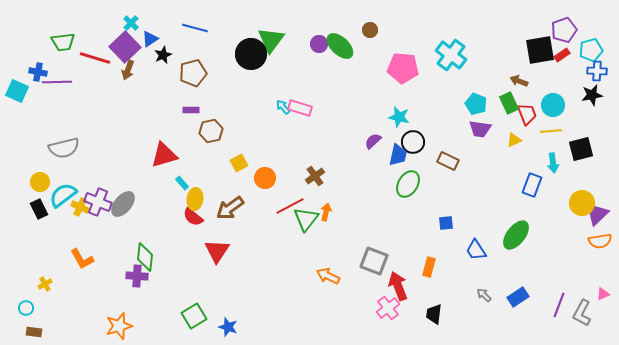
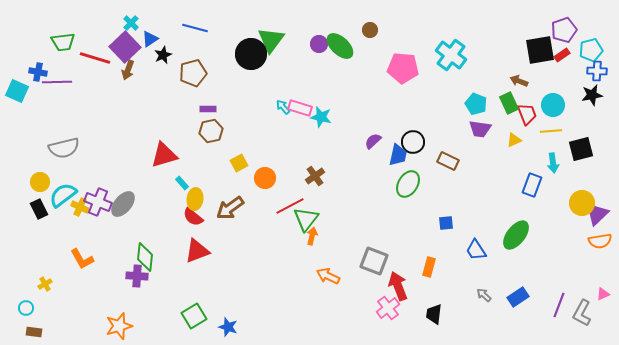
purple rectangle at (191, 110): moved 17 px right, 1 px up
cyan star at (399, 117): moved 78 px left
orange arrow at (326, 212): moved 14 px left, 24 px down
red triangle at (217, 251): moved 20 px left; rotated 36 degrees clockwise
